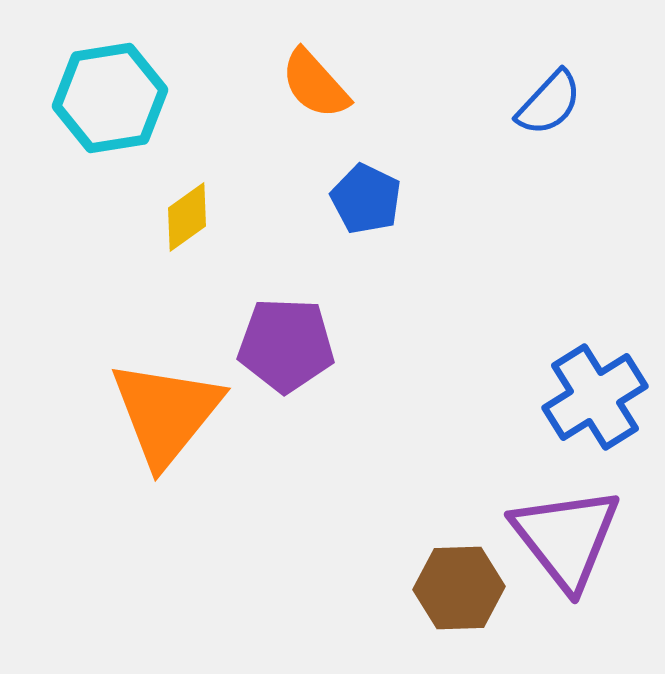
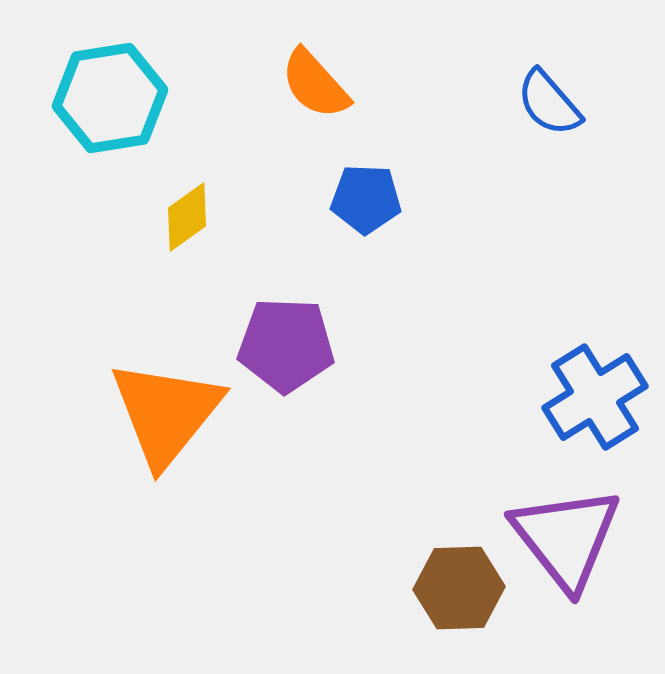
blue semicircle: rotated 96 degrees clockwise
blue pentagon: rotated 24 degrees counterclockwise
